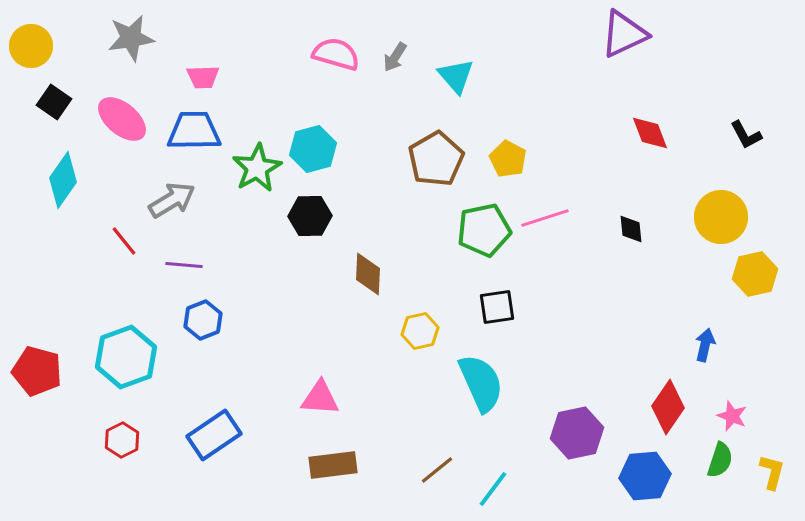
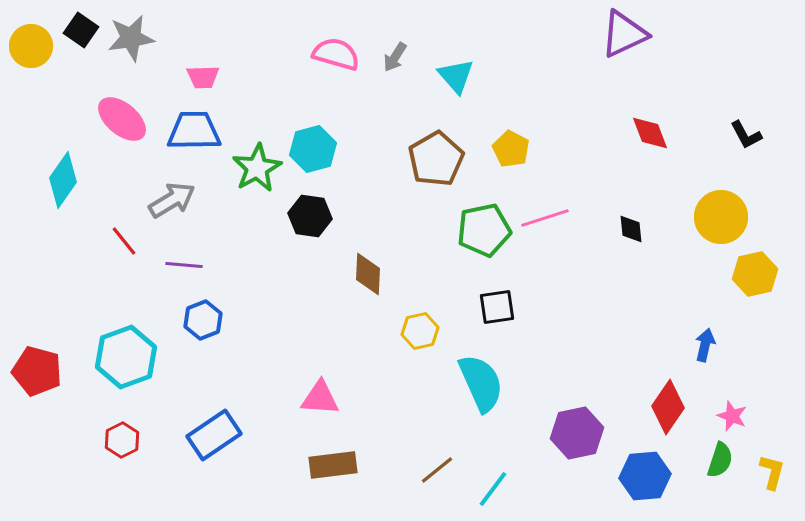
black square at (54, 102): moved 27 px right, 72 px up
yellow pentagon at (508, 159): moved 3 px right, 10 px up
black hexagon at (310, 216): rotated 9 degrees clockwise
